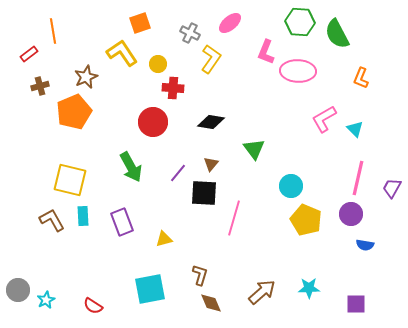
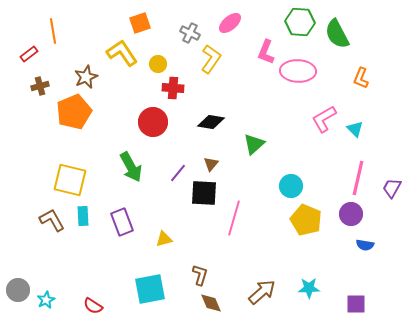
green triangle at (254, 149): moved 5 px up; rotated 25 degrees clockwise
